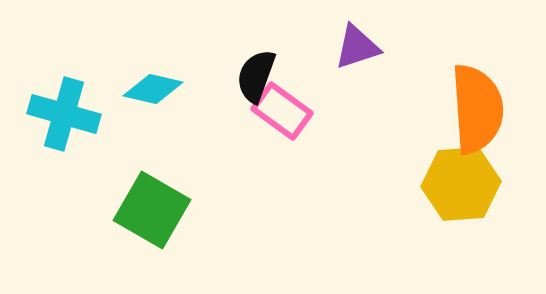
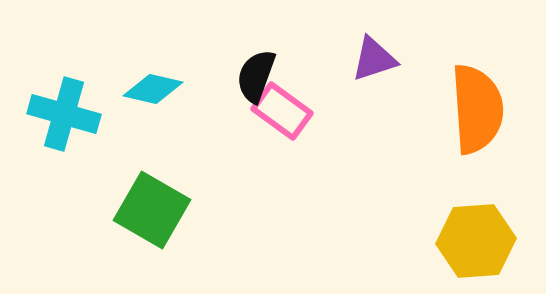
purple triangle: moved 17 px right, 12 px down
yellow hexagon: moved 15 px right, 57 px down
